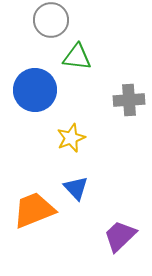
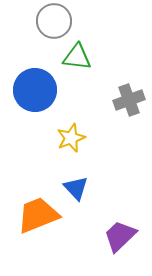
gray circle: moved 3 px right, 1 px down
gray cross: rotated 16 degrees counterclockwise
orange trapezoid: moved 4 px right, 5 px down
